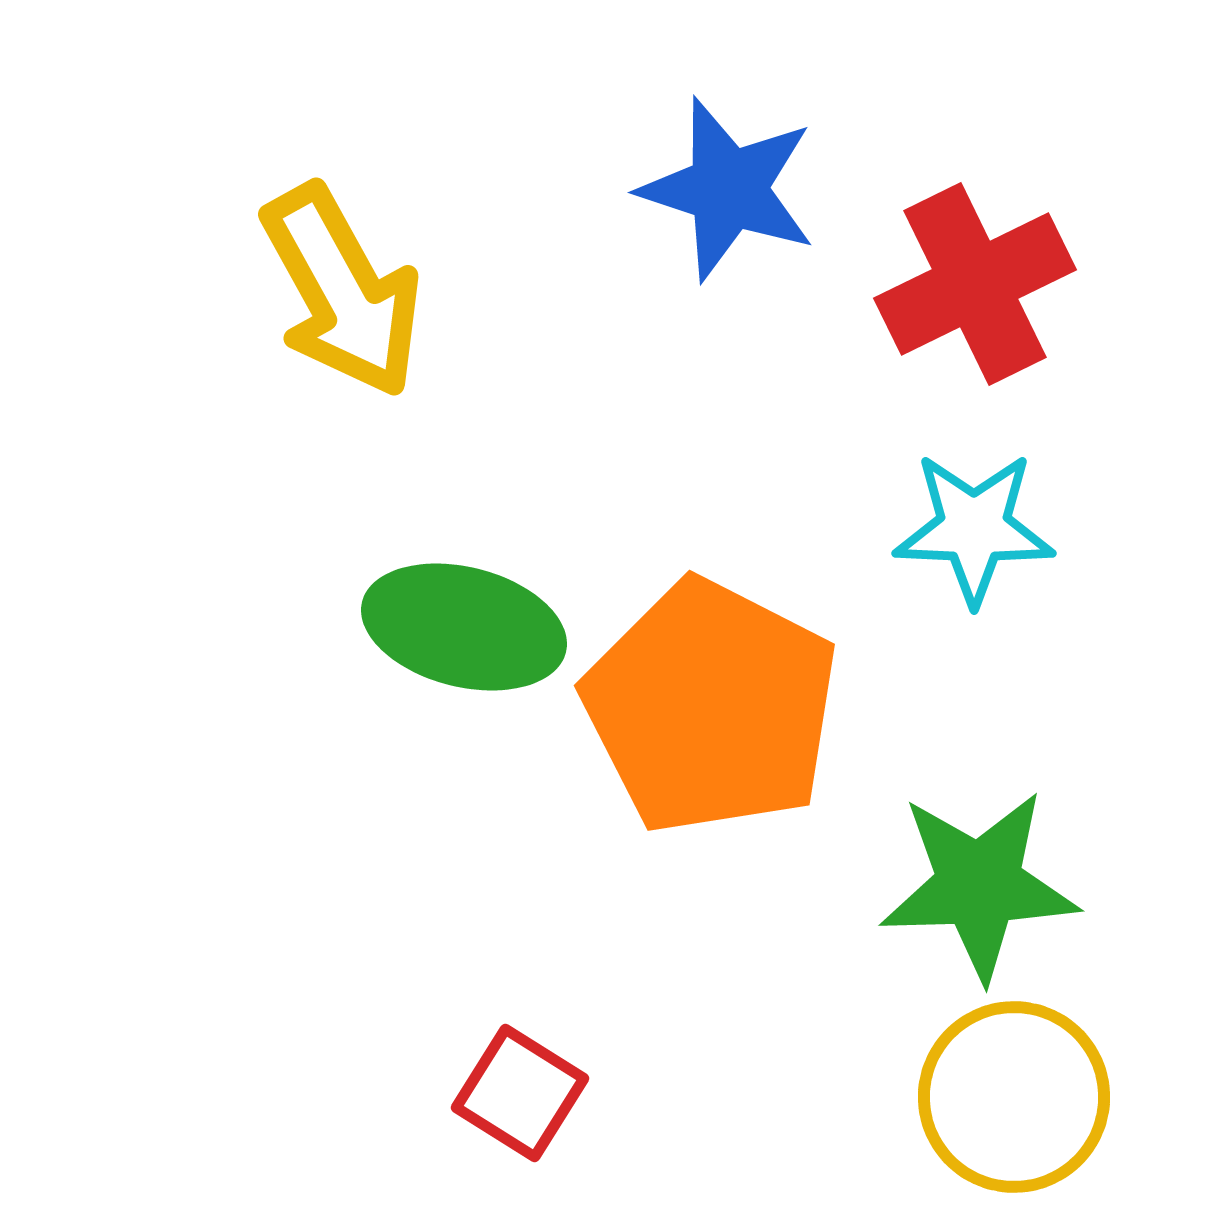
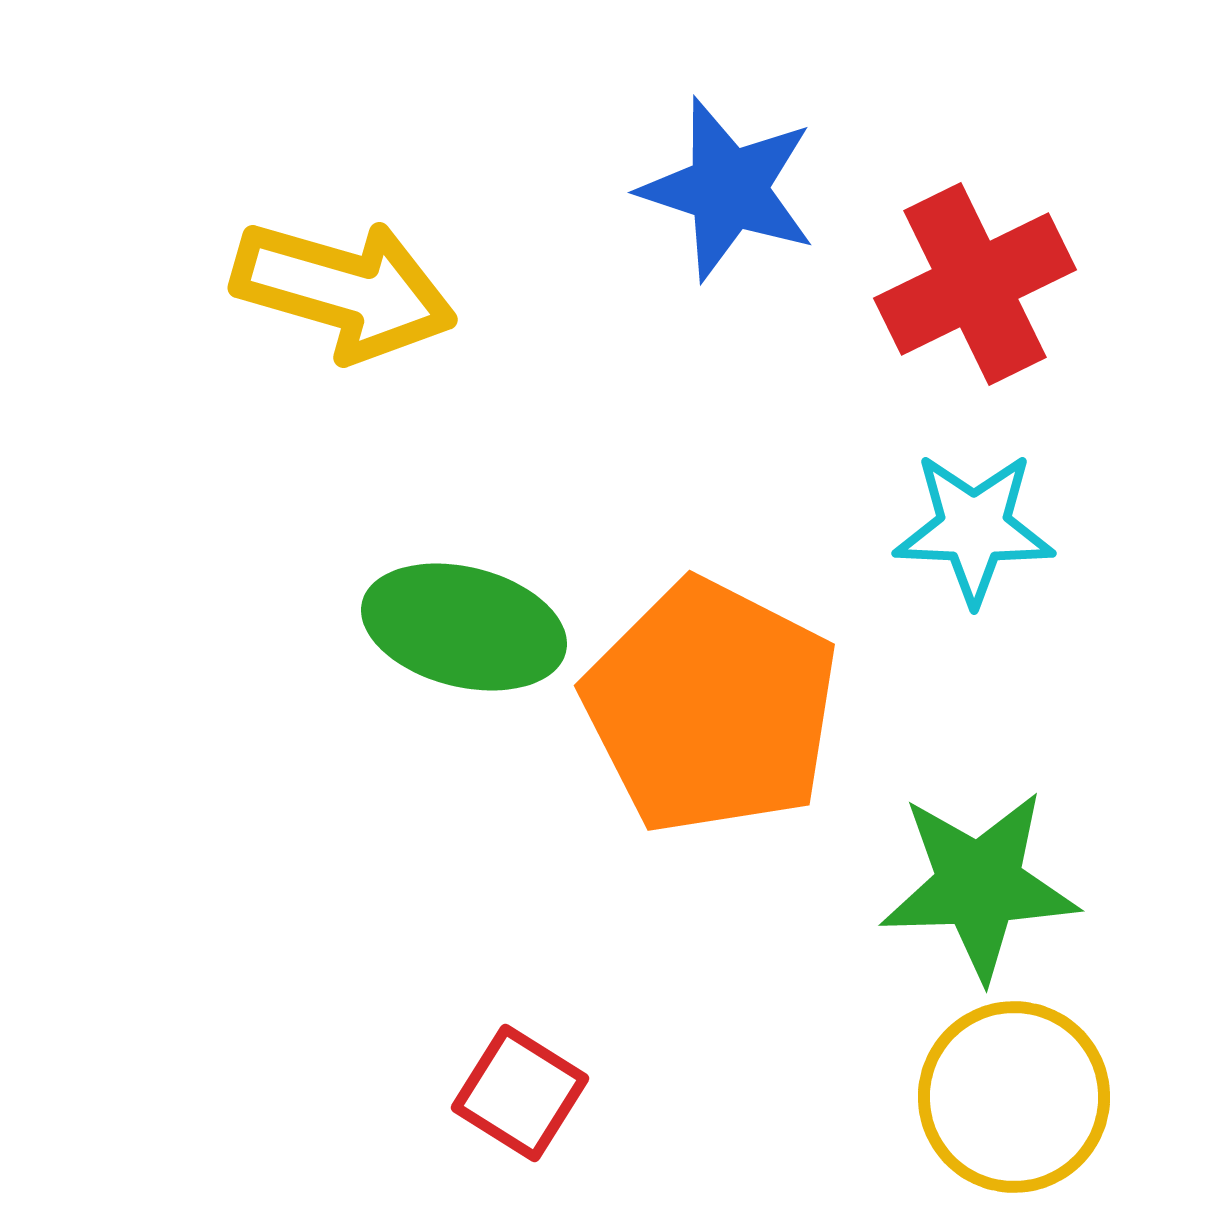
yellow arrow: moved 2 px right, 1 px up; rotated 45 degrees counterclockwise
